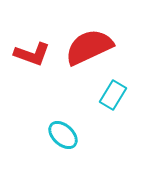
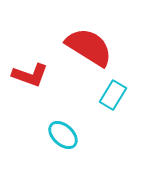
red semicircle: rotated 57 degrees clockwise
red L-shape: moved 2 px left, 21 px down
